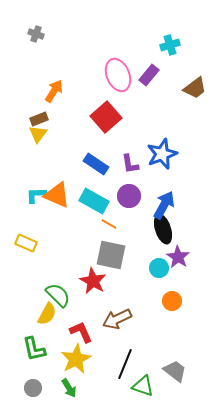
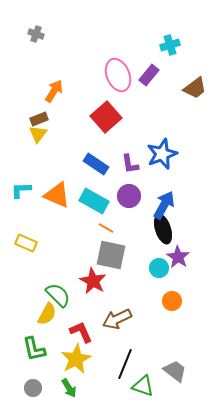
cyan L-shape: moved 15 px left, 5 px up
orange line: moved 3 px left, 4 px down
